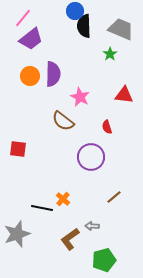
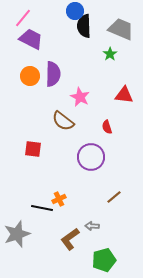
purple trapezoid: rotated 115 degrees counterclockwise
red square: moved 15 px right
orange cross: moved 4 px left; rotated 24 degrees clockwise
